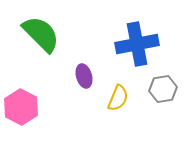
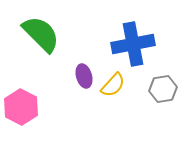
blue cross: moved 4 px left
yellow semicircle: moved 5 px left, 13 px up; rotated 20 degrees clockwise
